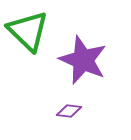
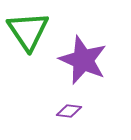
green triangle: rotated 12 degrees clockwise
